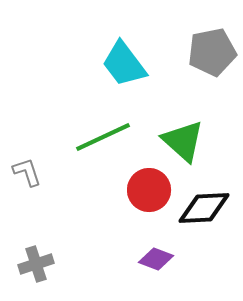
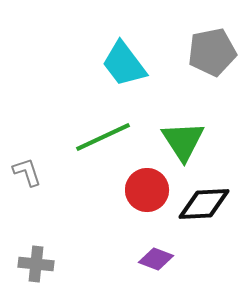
green triangle: rotated 15 degrees clockwise
red circle: moved 2 px left
black diamond: moved 4 px up
gray cross: rotated 24 degrees clockwise
